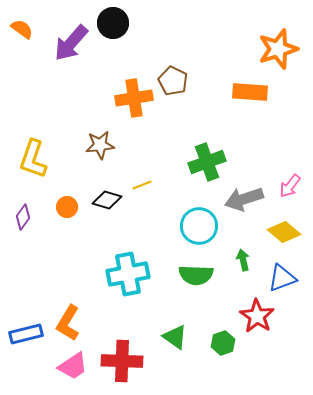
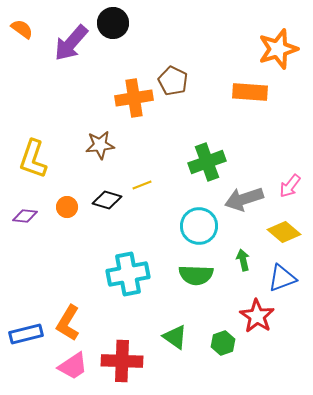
purple diamond: moved 2 px right, 1 px up; rotated 60 degrees clockwise
